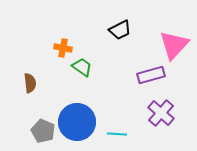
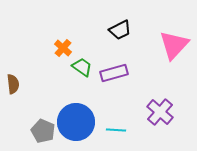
orange cross: rotated 30 degrees clockwise
purple rectangle: moved 37 px left, 2 px up
brown semicircle: moved 17 px left, 1 px down
purple cross: moved 1 px left, 1 px up
blue circle: moved 1 px left
cyan line: moved 1 px left, 4 px up
